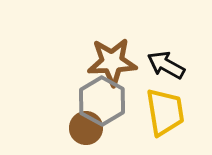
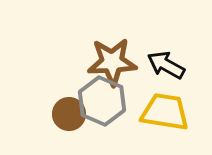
gray hexagon: rotated 6 degrees counterclockwise
yellow trapezoid: rotated 72 degrees counterclockwise
brown circle: moved 17 px left, 14 px up
